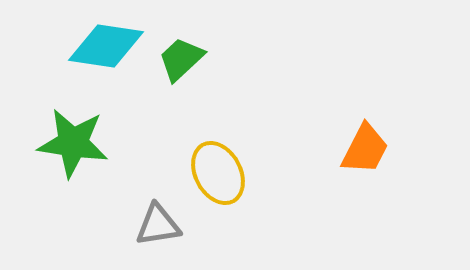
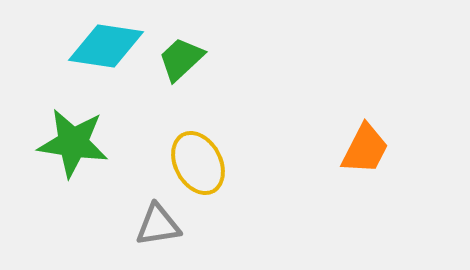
yellow ellipse: moved 20 px left, 10 px up
